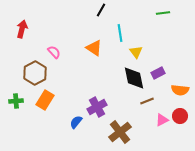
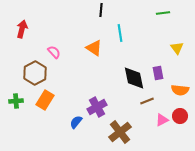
black line: rotated 24 degrees counterclockwise
yellow triangle: moved 41 px right, 4 px up
purple rectangle: rotated 72 degrees counterclockwise
